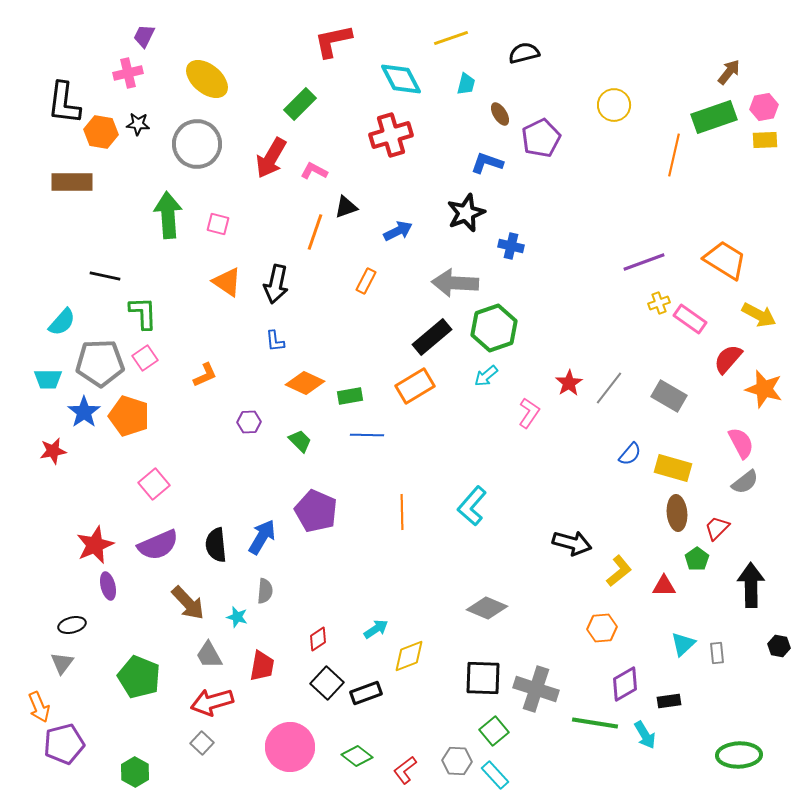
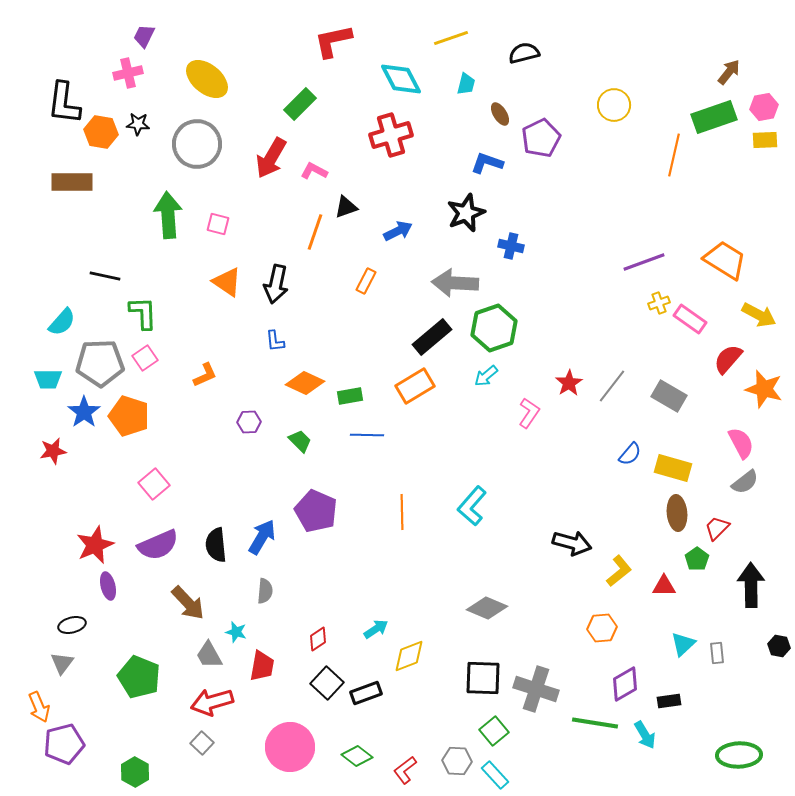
gray line at (609, 388): moved 3 px right, 2 px up
cyan star at (237, 617): moved 1 px left, 15 px down
